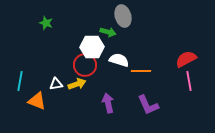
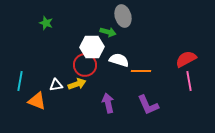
white triangle: moved 1 px down
